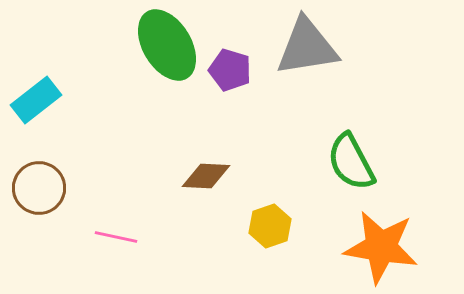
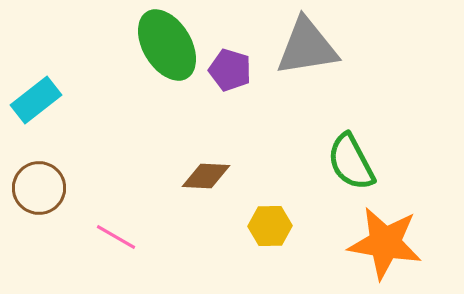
yellow hexagon: rotated 18 degrees clockwise
pink line: rotated 18 degrees clockwise
orange star: moved 4 px right, 4 px up
